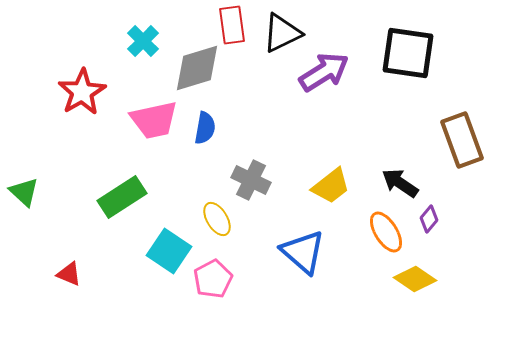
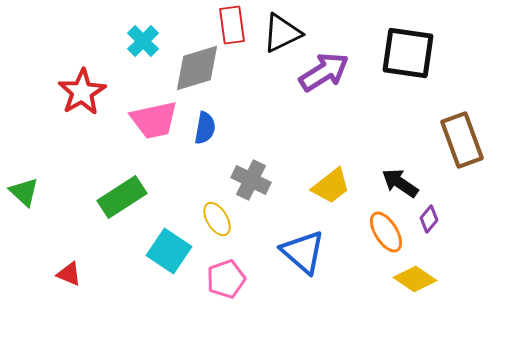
pink pentagon: moved 13 px right; rotated 9 degrees clockwise
